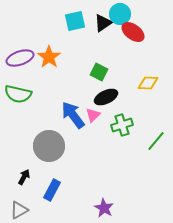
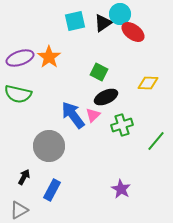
purple star: moved 17 px right, 19 px up
